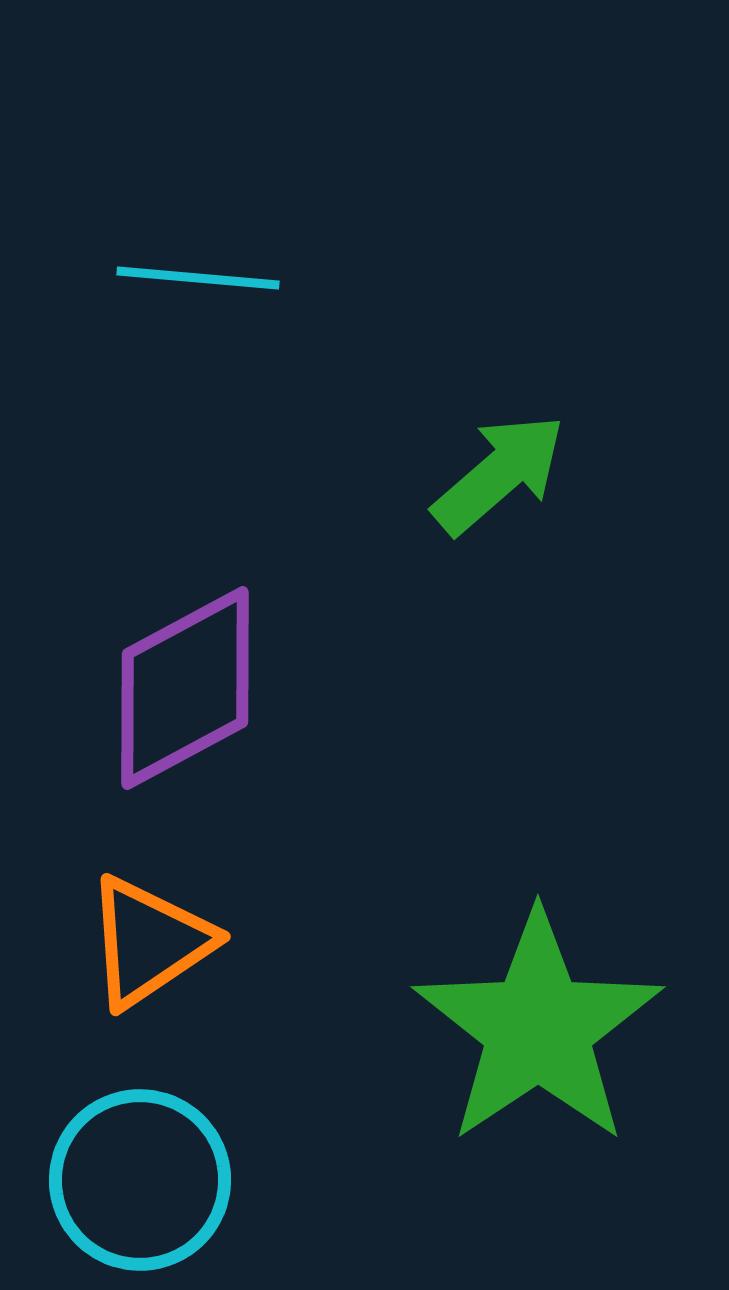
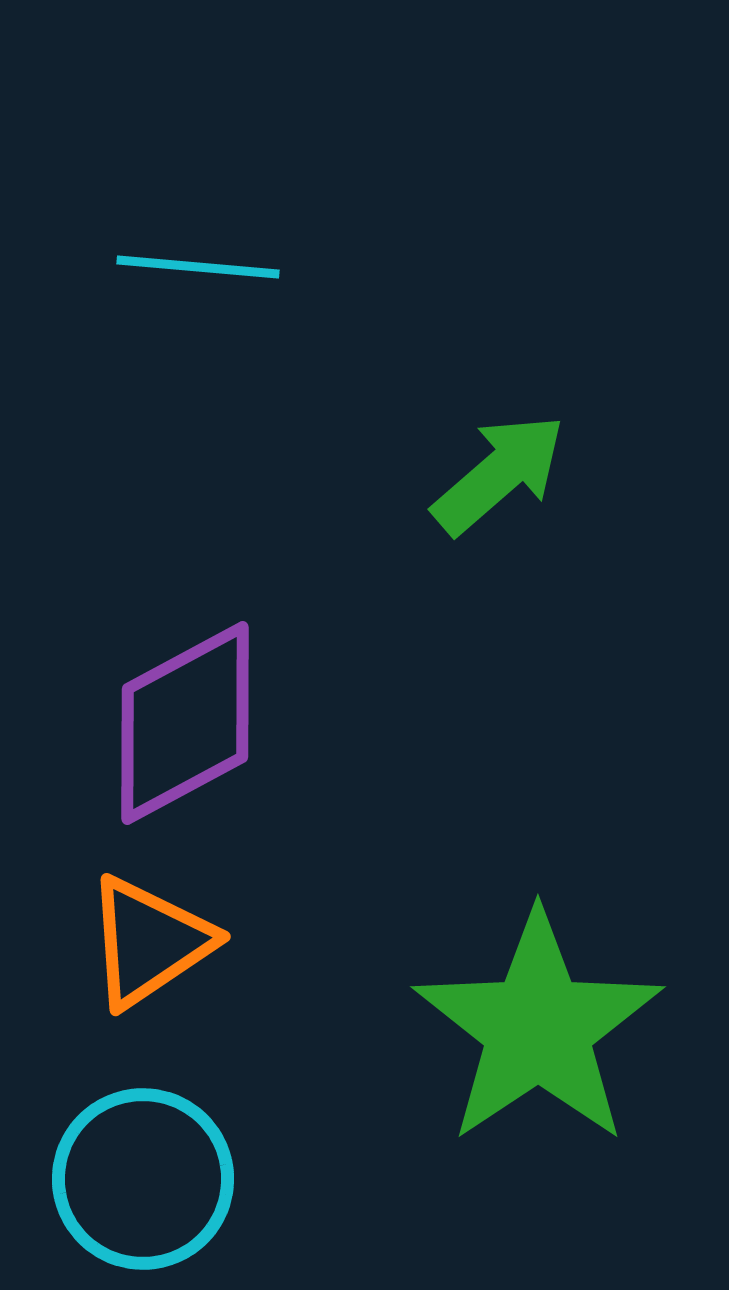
cyan line: moved 11 px up
purple diamond: moved 35 px down
cyan circle: moved 3 px right, 1 px up
